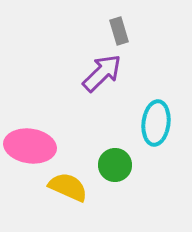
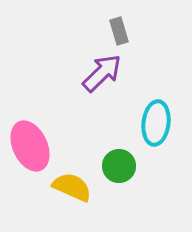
pink ellipse: rotated 57 degrees clockwise
green circle: moved 4 px right, 1 px down
yellow semicircle: moved 4 px right
